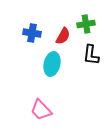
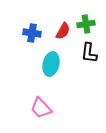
red semicircle: moved 5 px up
black L-shape: moved 2 px left, 2 px up
cyan ellipse: moved 1 px left
pink trapezoid: moved 2 px up
